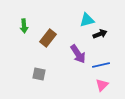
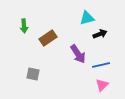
cyan triangle: moved 2 px up
brown rectangle: rotated 18 degrees clockwise
gray square: moved 6 px left
